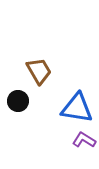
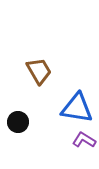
black circle: moved 21 px down
